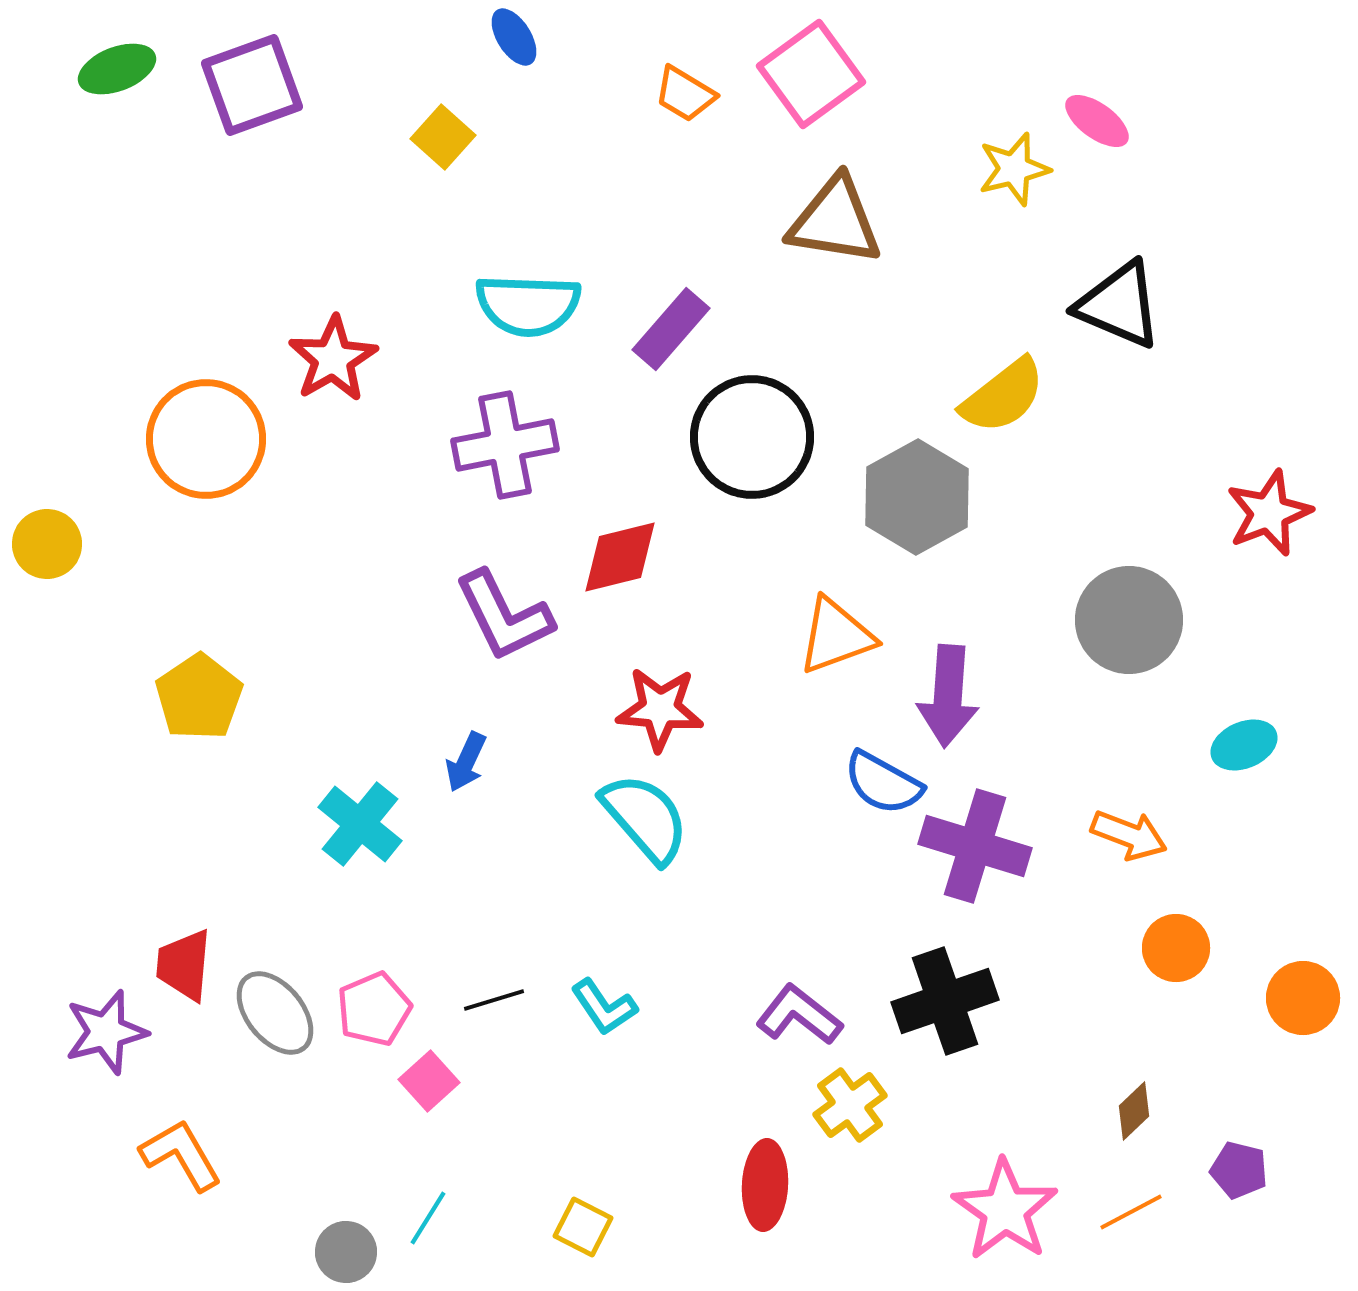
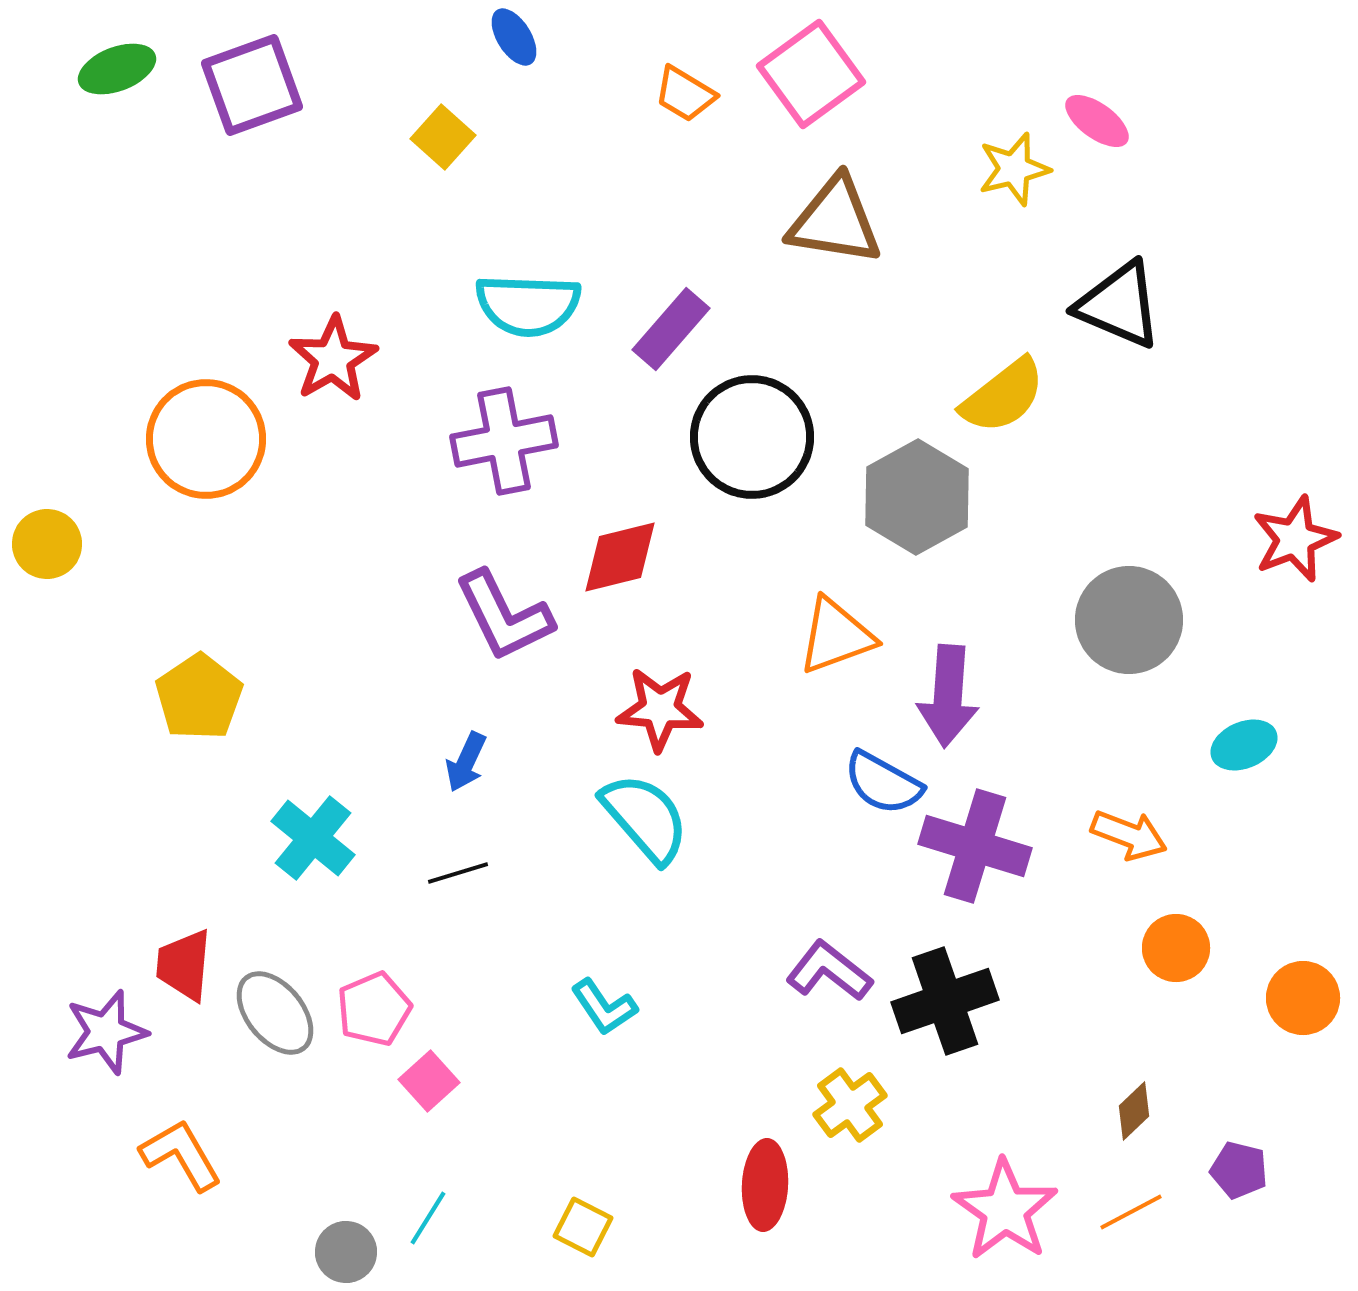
purple cross at (505, 445): moved 1 px left, 4 px up
red star at (1269, 513): moved 26 px right, 26 px down
cyan cross at (360, 824): moved 47 px left, 14 px down
black line at (494, 1000): moved 36 px left, 127 px up
purple L-shape at (799, 1015): moved 30 px right, 44 px up
